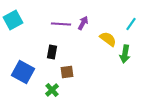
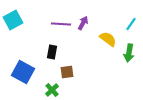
green arrow: moved 4 px right, 1 px up
